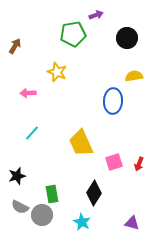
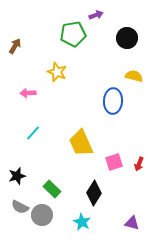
yellow semicircle: rotated 24 degrees clockwise
cyan line: moved 1 px right
green rectangle: moved 5 px up; rotated 36 degrees counterclockwise
